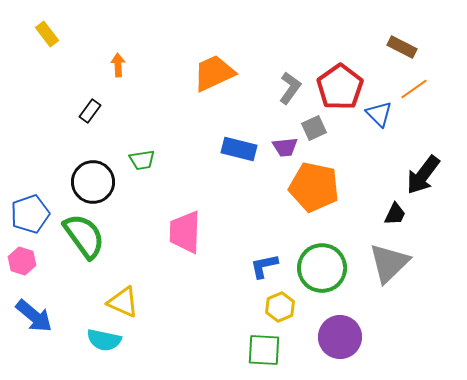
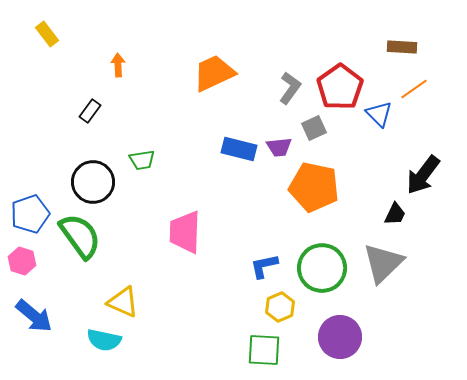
brown rectangle: rotated 24 degrees counterclockwise
purple trapezoid: moved 6 px left
green semicircle: moved 4 px left
gray triangle: moved 6 px left
